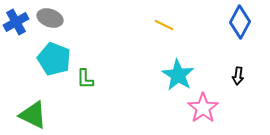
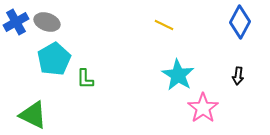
gray ellipse: moved 3 px left, 4 px down
cyan pentagon: rotated 20 degrees clockwise
